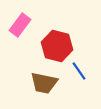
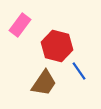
brown trapezoid: rotated 68 degrees counterclockwise
